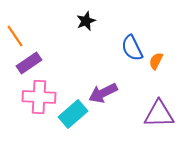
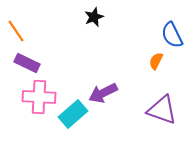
black star: moved 8 px right, 4 px up
orange line: moved 1 px right, 5 px up
blue semicircle: moved 40 px right, 13 px up
purple rectangle: moved 2 px left; rotated 60 degrees clockwise
purple triangle: moved 3 px right, 4 px up; rotated 20 degrees clockwise
